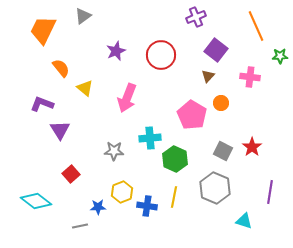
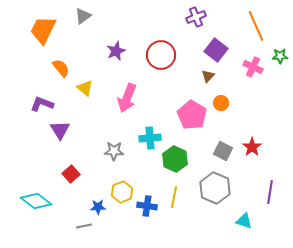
pink cross: moved 3 px right, 10 px up; rotated 18 degrees clockwise
gray line: moved 4 px right
